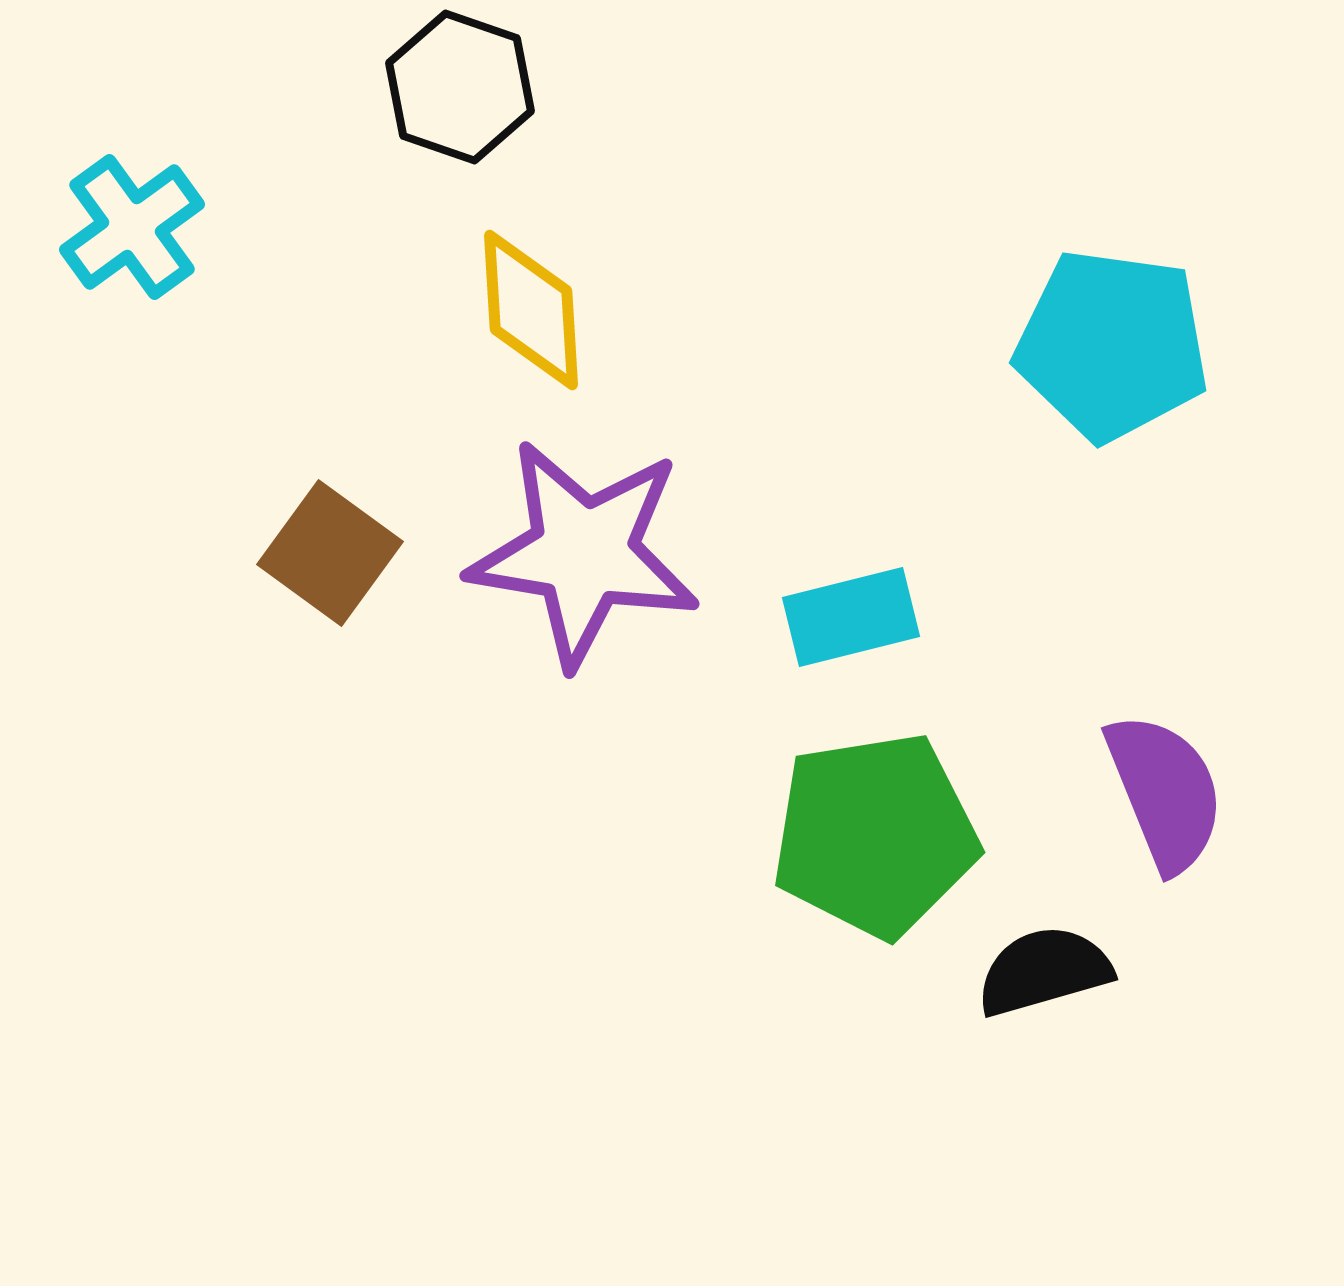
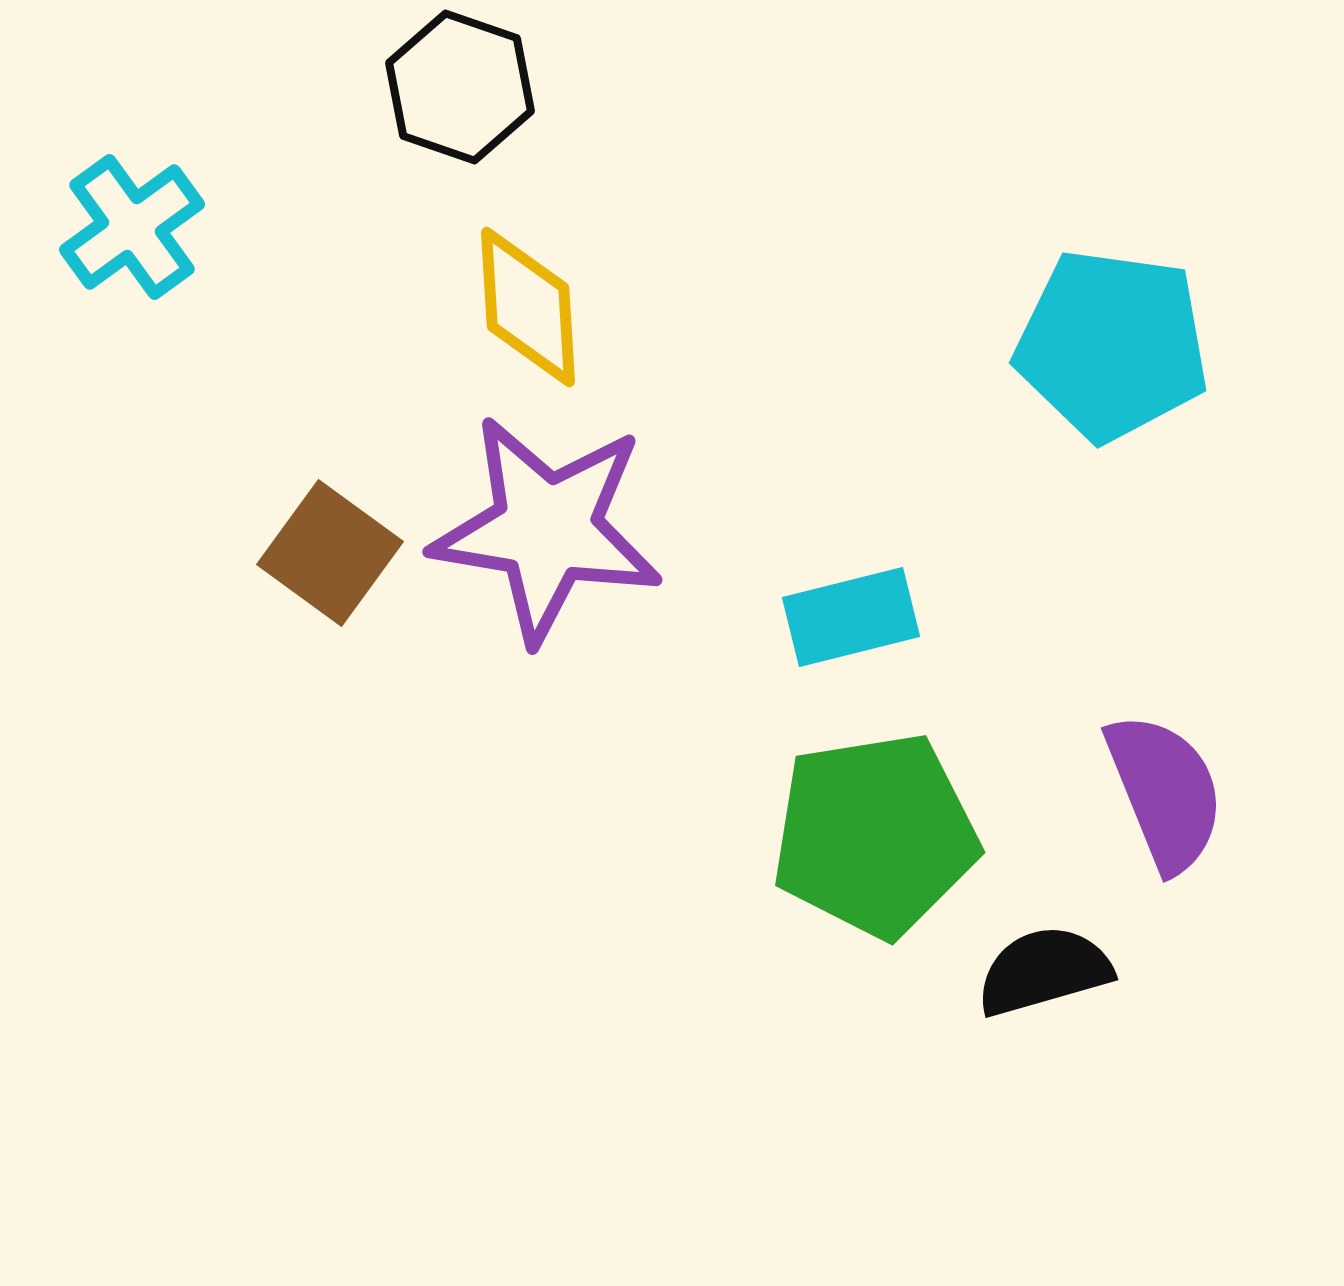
yellow diamond: moved 3 px left, 3 px up
purple star: moved 37 px left, 24 px up
